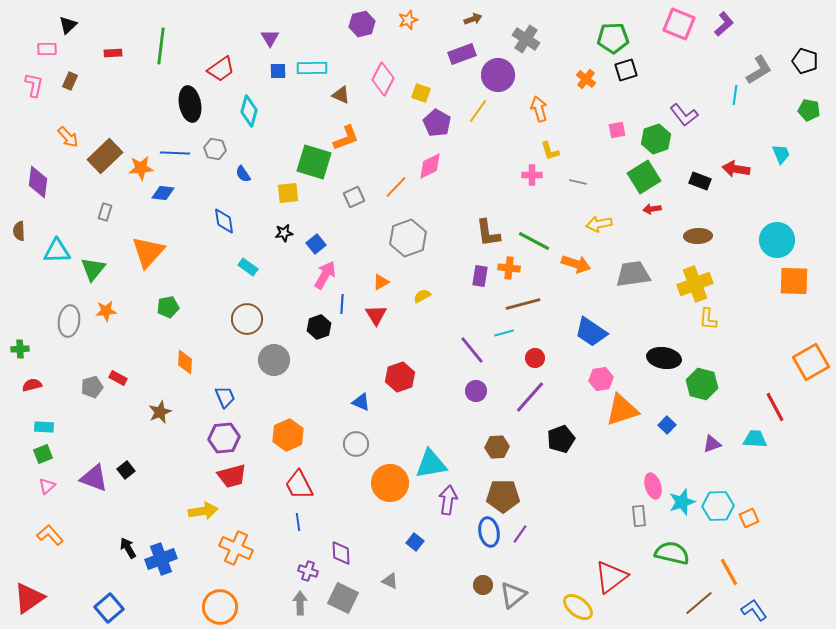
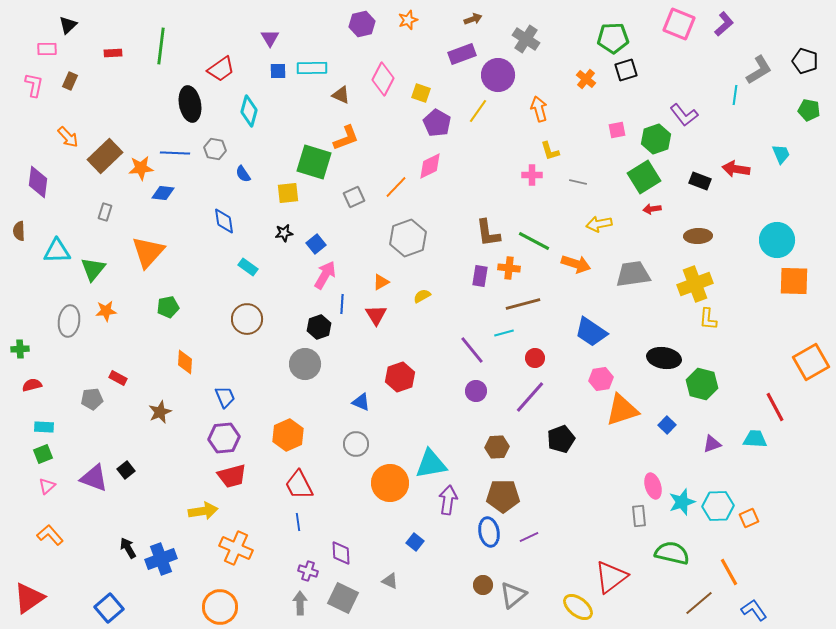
gray circle at (274, 360): moved 31 px right, 4 px down
gray pentagon at (92, 387): moved 12 px down; rotated 10 degrees clockwise
purple line at (520, 534): moved 9 px right, 3 px down; rotated 30 degrees clockwise
